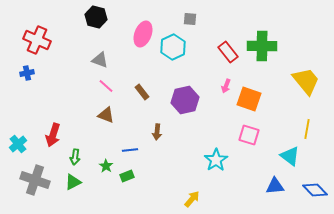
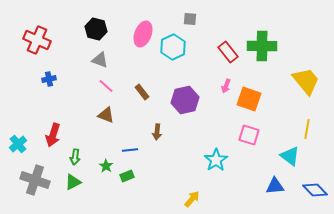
black hexagon: moved 12 px down
blue cross: moved 22 px right, 6 px down
